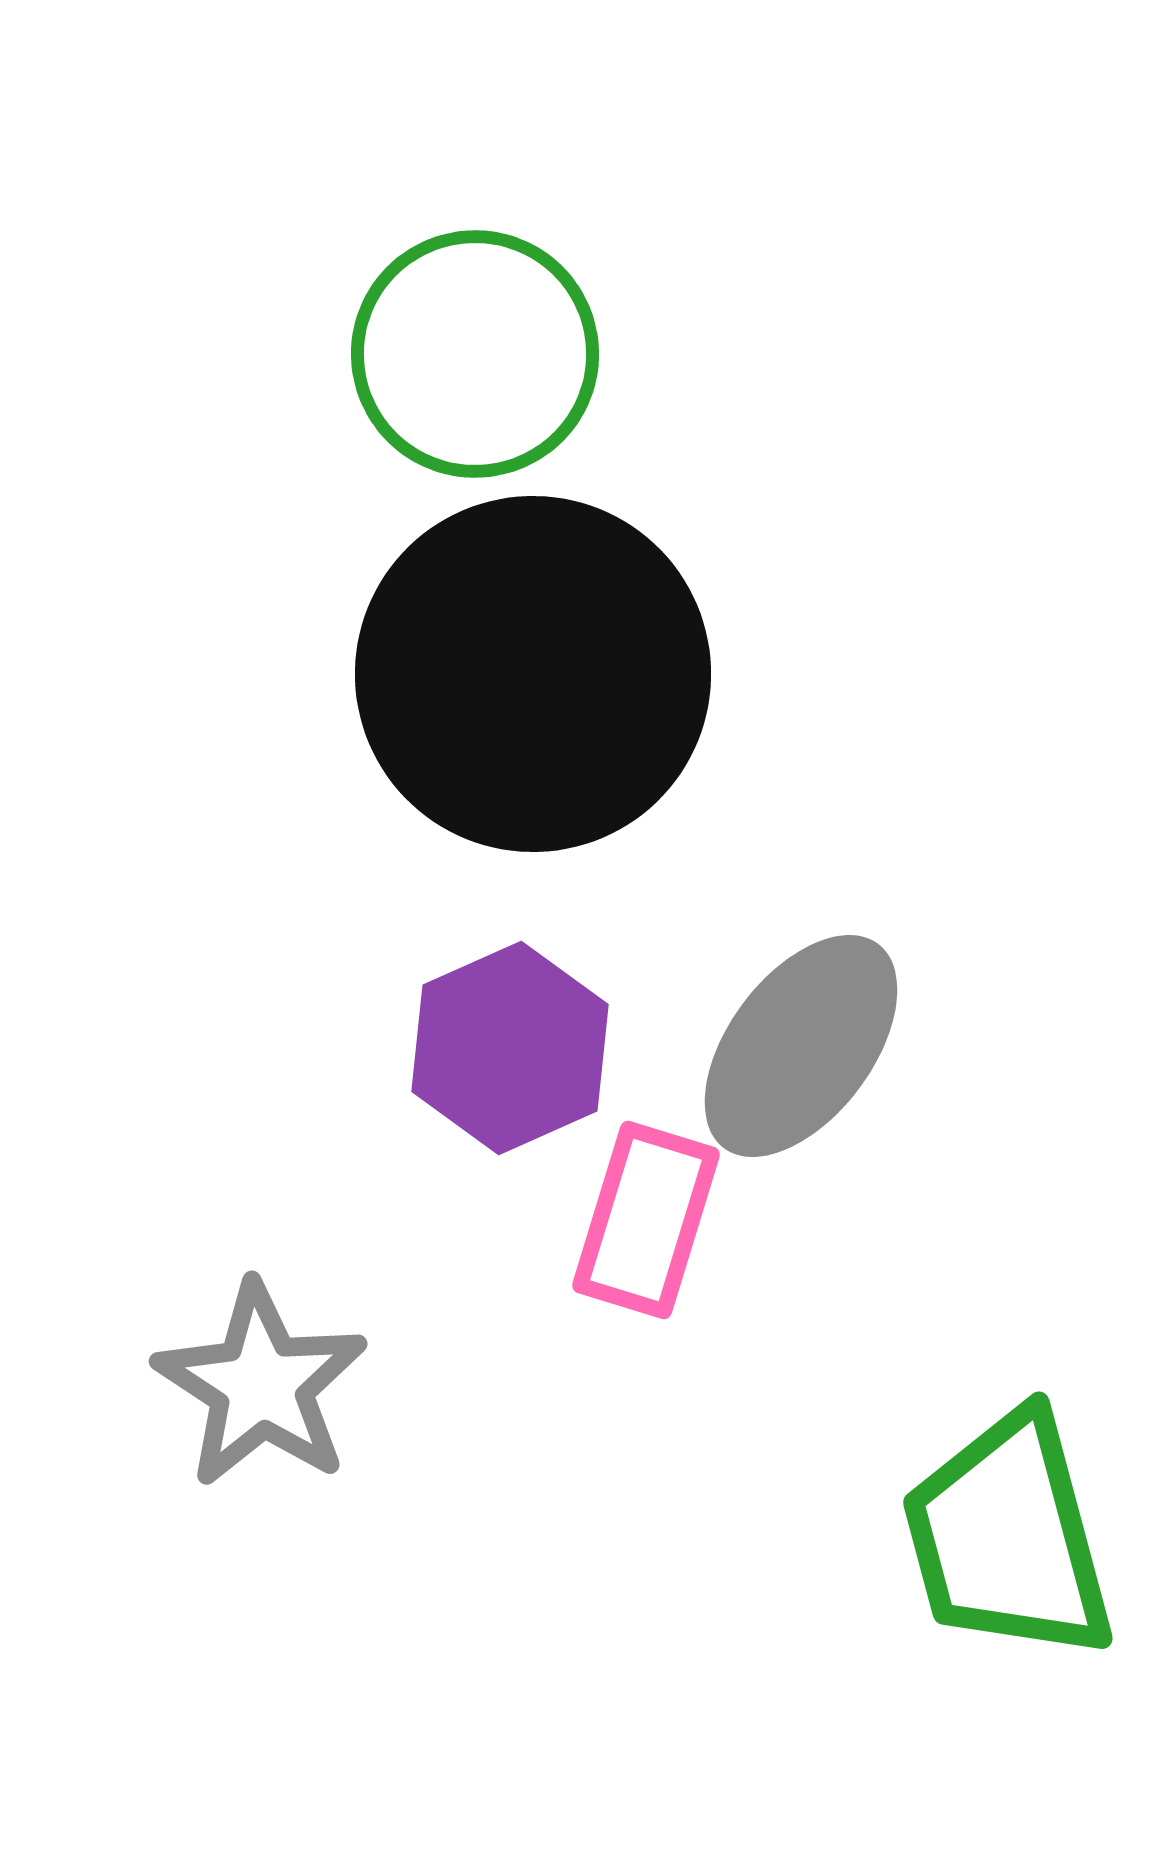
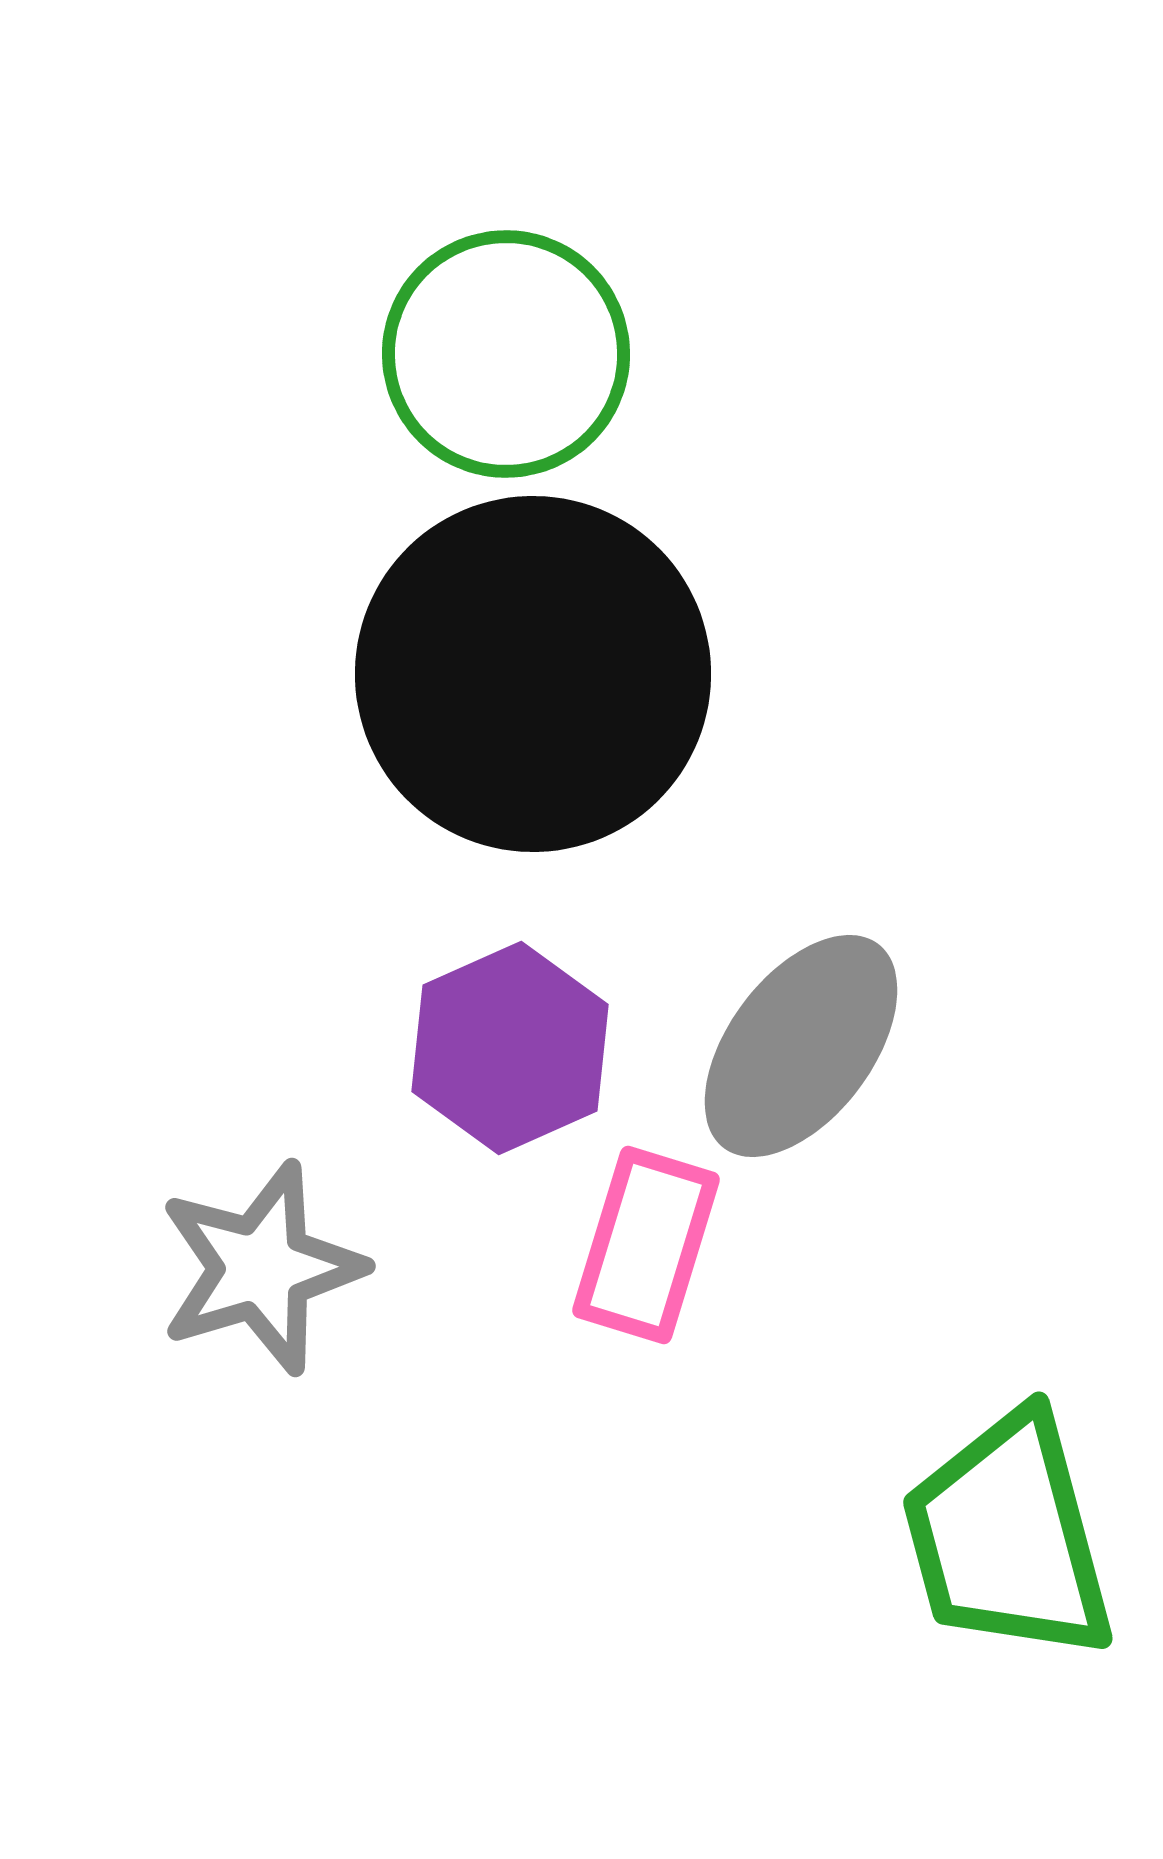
green circle: moved 31 px right
pink rectangle: moved 25 px down
gray star: moved 117 px up; rotated 22 degrees clockwise
